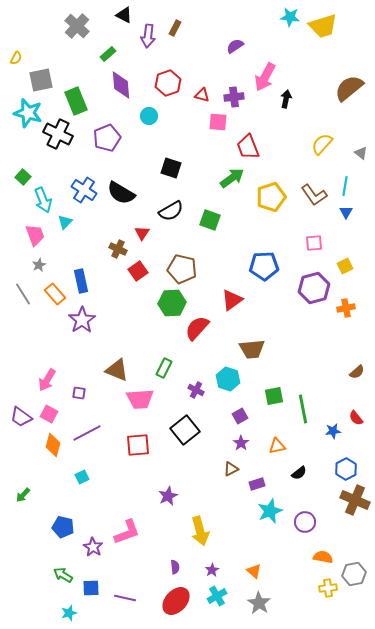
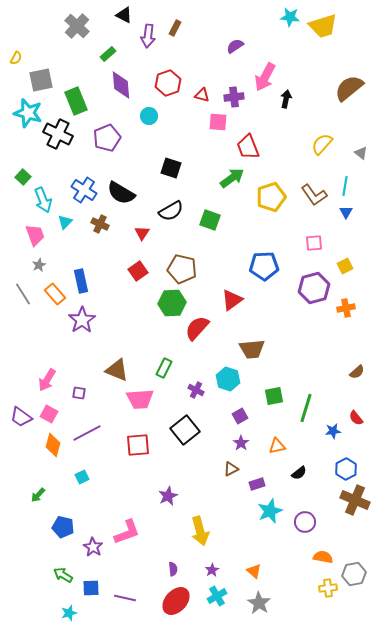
brown cross at (118, 249): moved 18 px left, 25 px up
green line at (303, 409): moved 3 px right, 1 px up; rotated 28 degrees clockwise
green arrow at (23, 495): moved 15 px right
purple semicircle at (175, 567): moved 2 px left, 2 px down
